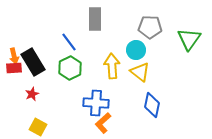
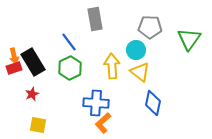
gray rectangle: rotated 10 degrees counterclockwise
red rectangle: rotated 14 degrees counterclockwise
blue diamond: moved 1 px right, 2 px up
yellow square: moved 2 px up; rotated 18 degrees counterclockwise
